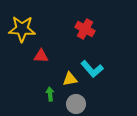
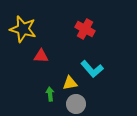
yellow star: moved 1 px right; rotated 12 degrees clockwise
yellow triangle: moved 4 px down
